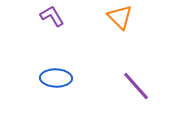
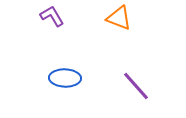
orange triangle: moved 1 px left, 1 px down; rotated 24 degrees counterclockwise
blue ellipse: moved 9 px right
